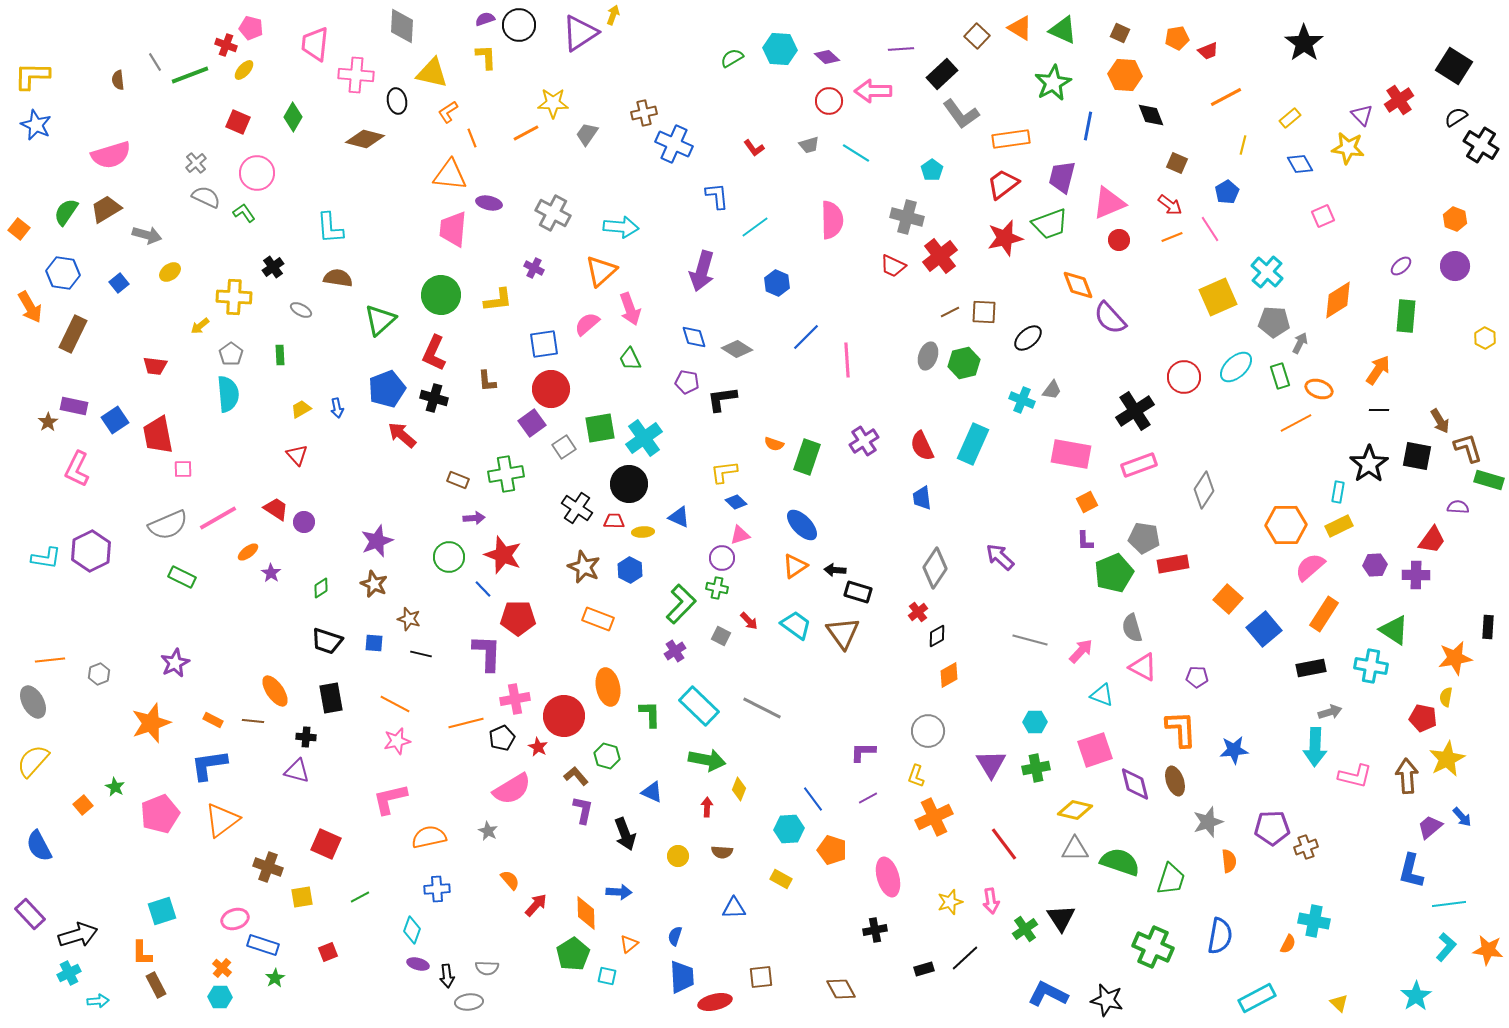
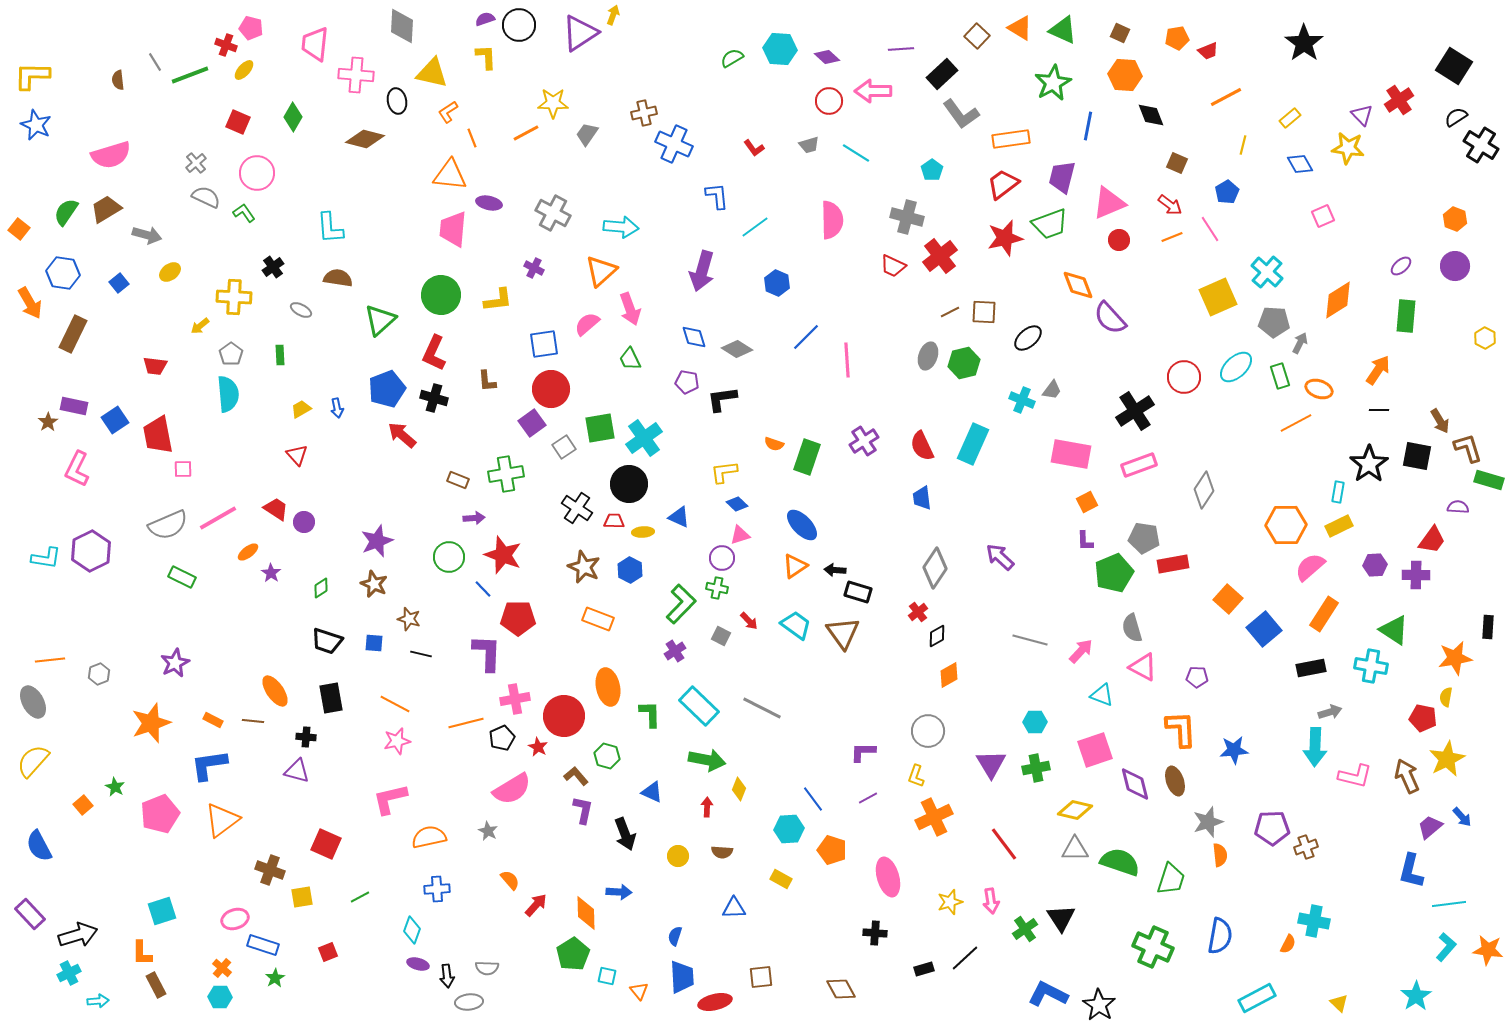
orange arrow at (30, 307): moved 4 px up
blue diamond at (736, 502): moved 1 px right, 2 px down
brown arrow at (1407, 776): rotated 20 degrees counterclockwise
orange semicircle at (1229, 861): moved 9 px left, 6 px up
brown cross at (268, 867): moved 2 px right, 3 px down
black cross at (875, 930): moved 3 px down; rotated 15 degrees clockwise
orange triangle at (629, 944): moved 10 px right, 47 px down; rotated 30 degrees counterclockwise
black star at (1107, 1000): moved 8 px left, 5 px down; rotated 20 degrees clockwise
